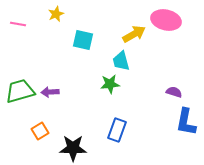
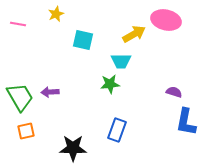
cyan trapezoid: rotated 75 degrees counterclockwise
green trapezoid: moved 6 px down; rotated 76 degrees clockwise
orange square: moved 14 px left; rotated 18 degrees clockwise
